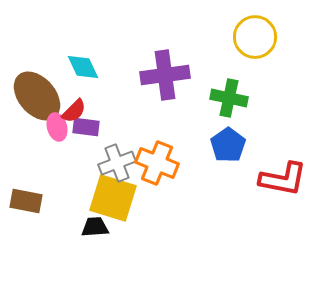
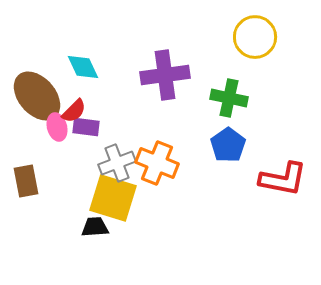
brown rectangle: moved 20 px up; rotated 68 degrees clockwise
